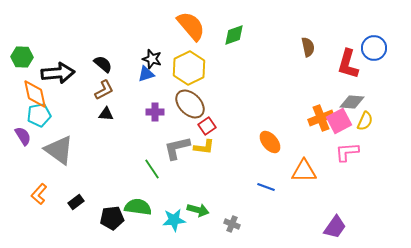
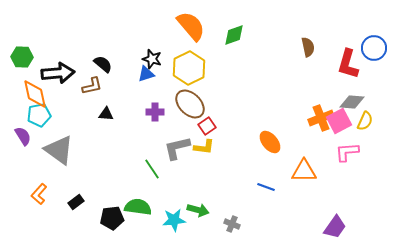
brown L-shape: moved 12 px left, 4 px up; rotated 15 degrees clockwise
